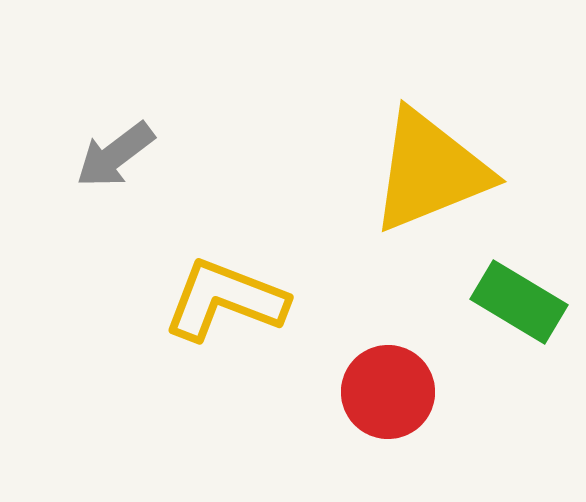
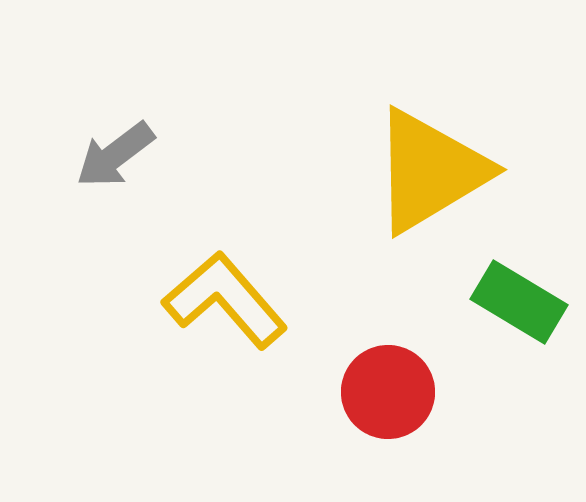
yellow triangle: rotated 9 degrees counterclockwise
yellow L-shape: rotated 28 degrees clockwise
